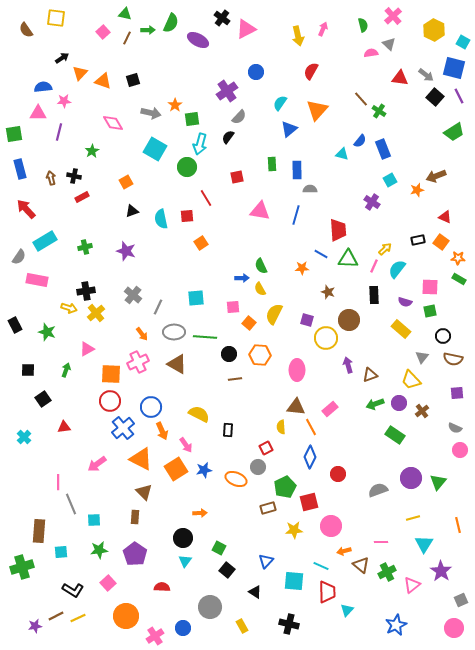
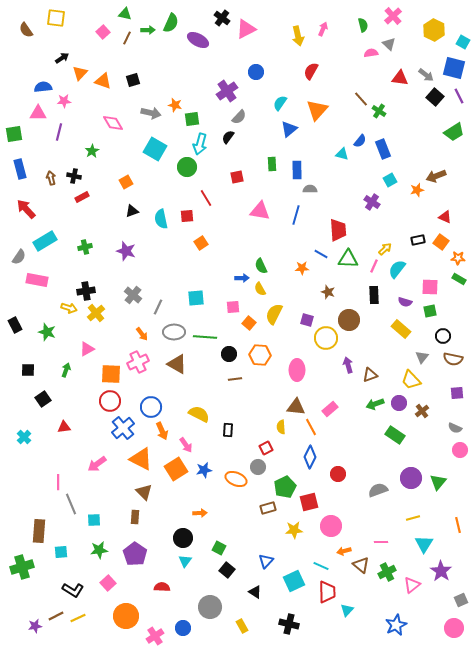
orange star at (175, 105): rotated 24 degrees counterclockwise
cyan square at (294, 581): rotated 30 degrees counterclockwise
